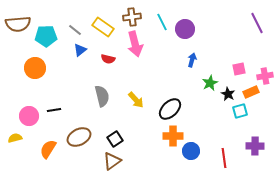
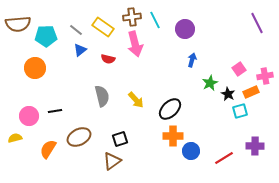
cyan line: moved 7 px left, 2 px up
gray line: moved 1 px right
pink square: rotated 24 degrees counterclockwise
black line: moved 1 px right, 1 px down
black square: moved 5 px right; rotated 14 degrees clockwise
red line: rotated 66 degrees clockwise
